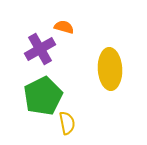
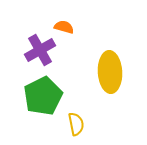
purple cross: moved 1 px down
yellow ellipse: moved 3 px down
yellow semicircle: moved 9 px right, 1 px down
